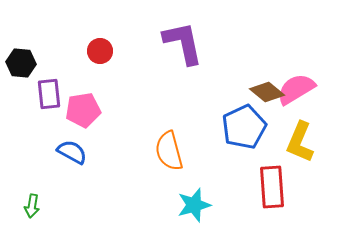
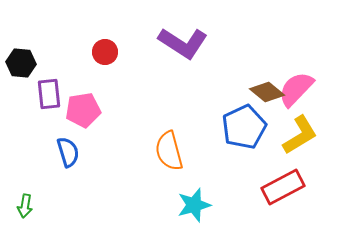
purple L-shape: rotated 135 degrees clockwise
red circle: moved 5 px right, 1 px down
pink semicircle: rotated 15 degrees counterclockwise
yellow L-shape: moved 7 px up; rotated 144 degrees counterclockwise
blue semicircle: moved 4 px left; rotated 44 degrees clockwise
red rectangle: moved 11 px right; rotated 66 degrees clockwise
green arrow: moved 7 px left
